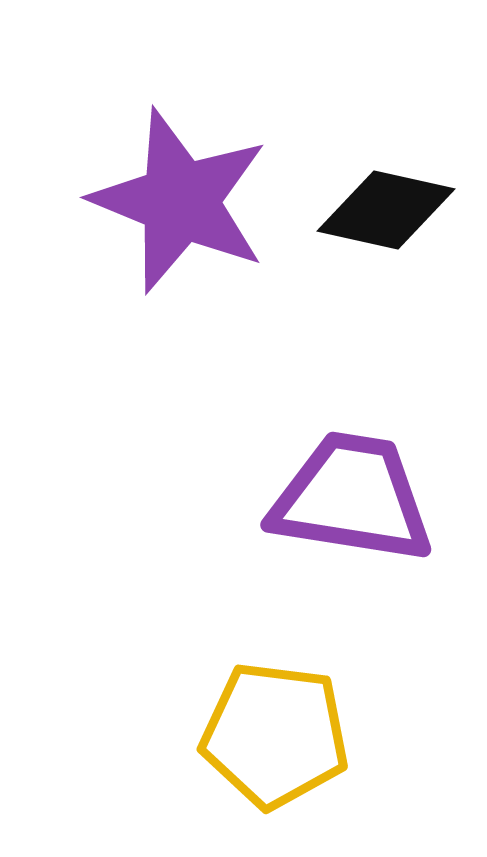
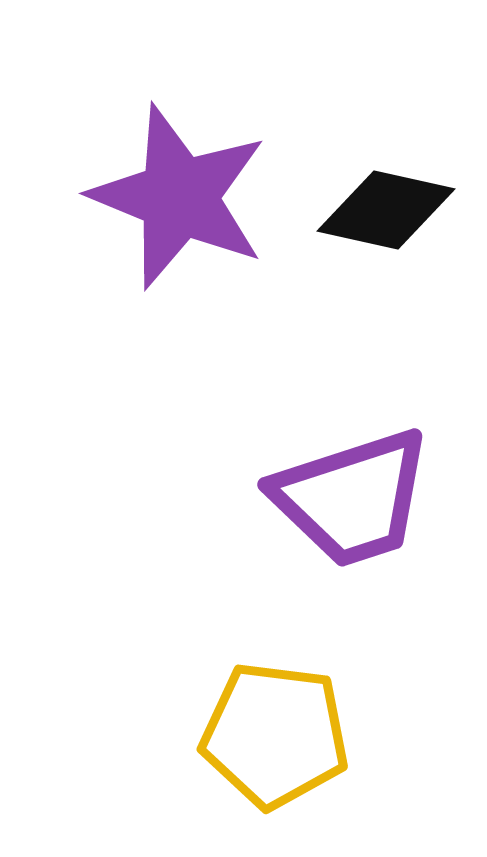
purple star: moved 1 px left, 4 px up
purple trapezoid: rotated 153 degrees clockwise
